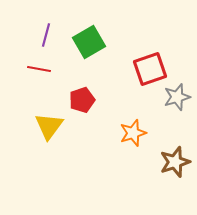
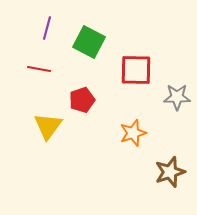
purple line: moved 1 px right, 7 px up
green square: rotated 32 degrees counterclockwise
red square: moved 14 px left, 1 px down; rotated 20 degrees clockwise
gray star: rotated 16 degrees clockwise
yellow triangle: moved 1 px left
brown star: moved 5 px left, 10 px down
